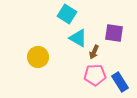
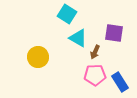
brown arrow: moved 1 px right
